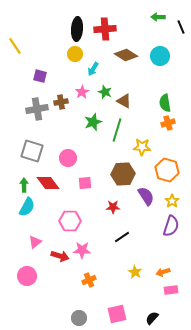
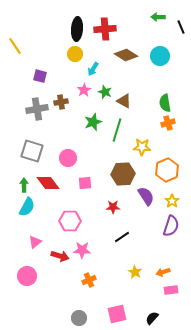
pink star at (82, 92): moved 2 px right, 2 px up
orange hexagon at (167, 170): rotated 20 degrees clockwise
